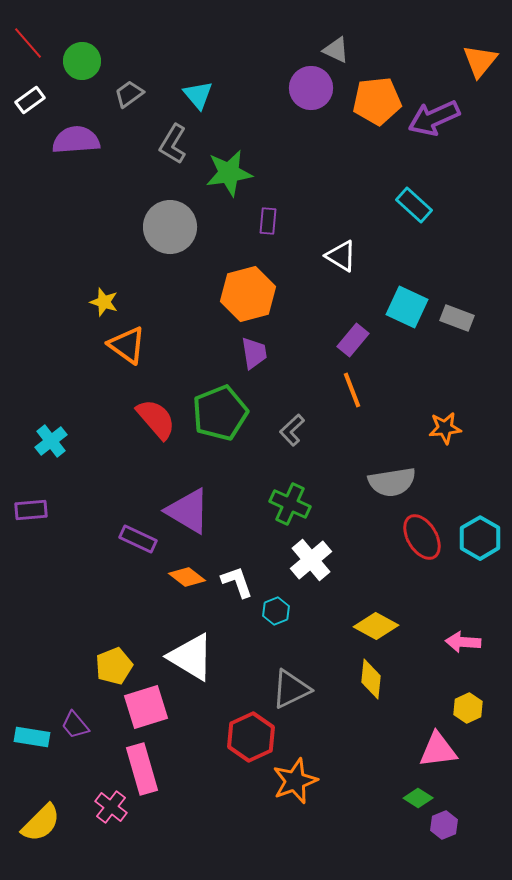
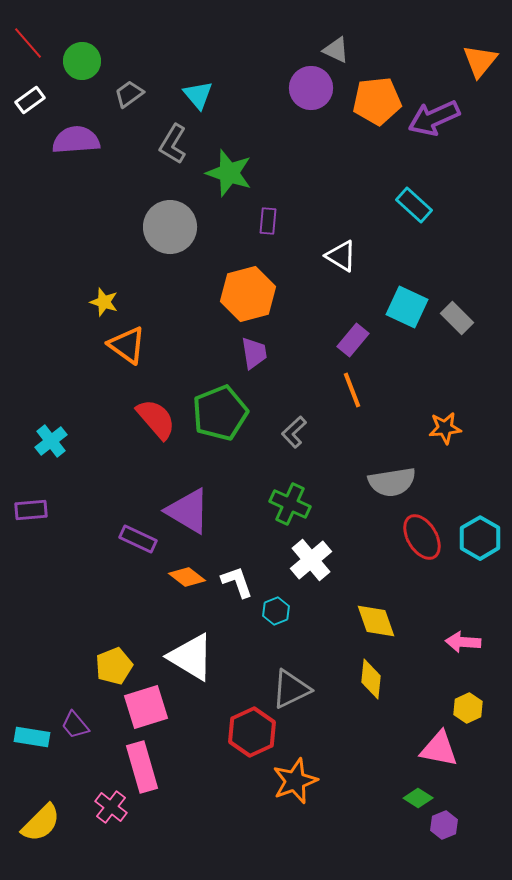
green star at (229, 173): rotated 27 degrees clockwise
gray rectangle at (457, 318): rotated 24 degrees clockwise
gray L-shape at (292, 430): moved 2 px right, 2 px down
yellow diamond at (376, 626): moved 5 px up; rotated 42 degrees clockwise
red hexagon at (251, 737): moved 1 px right, 5 px up
pink triangle at (438, 750): moved 1 px right, 1 px up; rotated 18 degrees clockwise
pink rectangle at (142, 769): moved 2 px up
